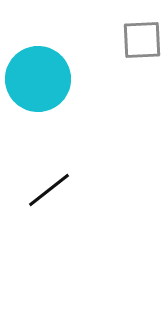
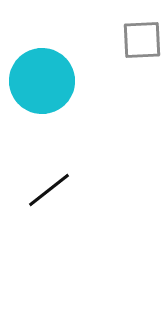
cyan circle: moved 4 px right, 2 px down
